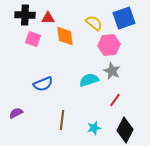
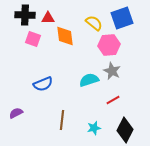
blue square: moved 2 px left
red line: moved 2 px left; rotated 24 degrees clockwise
